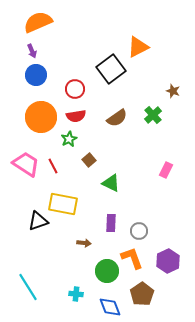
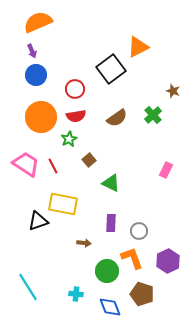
brown pentagon: rotated 20 degrees counterclockwise
